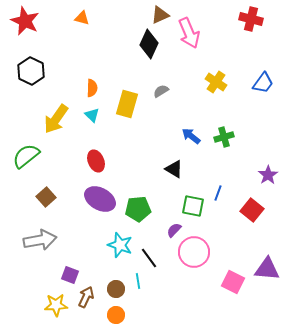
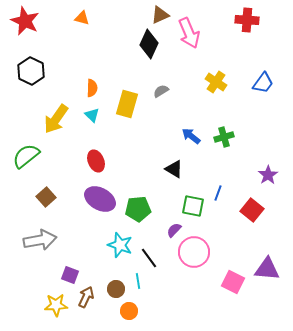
red cross: moved 4 px left, 1 px down; rotated 10 degrees counterclockwise
orange circle: moved 13 px right, 4 px up
